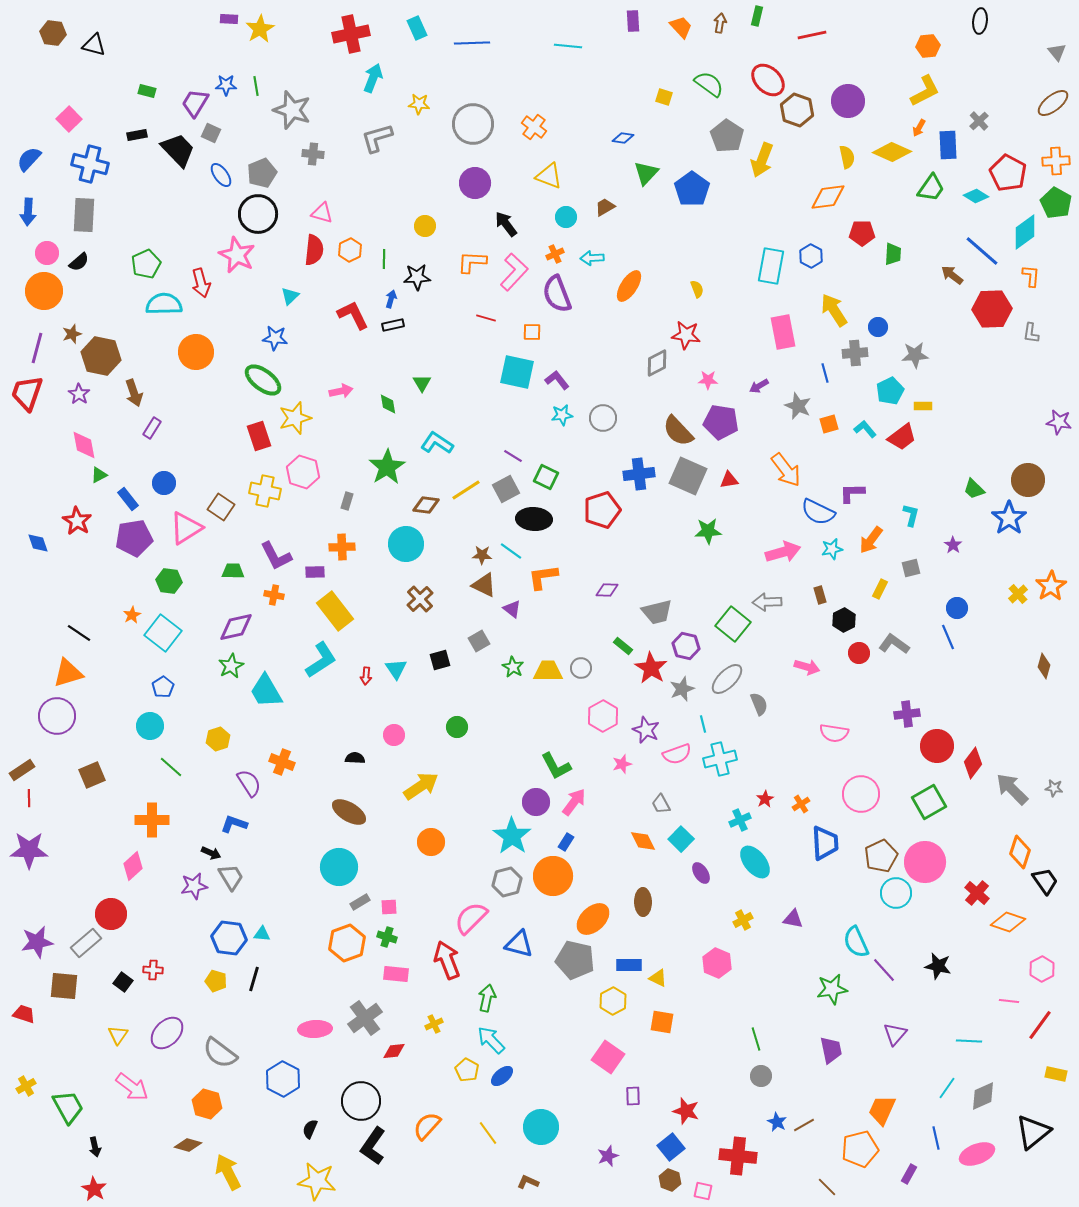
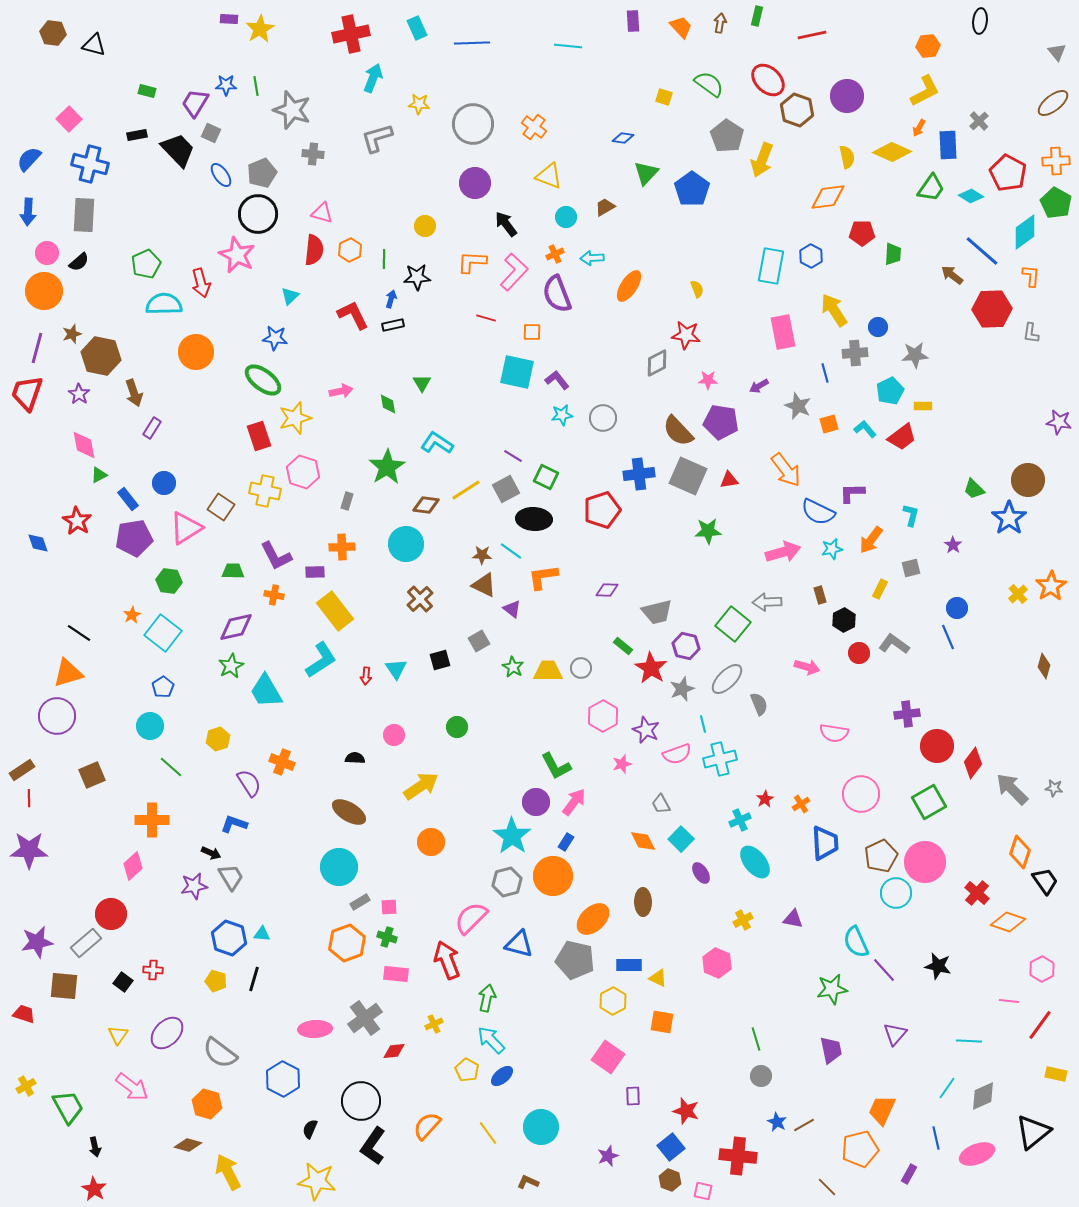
purple circle at (848, 101): moved 1 px left, 5 px up
cyan diamond at (976, 196): moved 5 px left
blue hexagon at (229, 938): rotated 12 degrees clockwise
